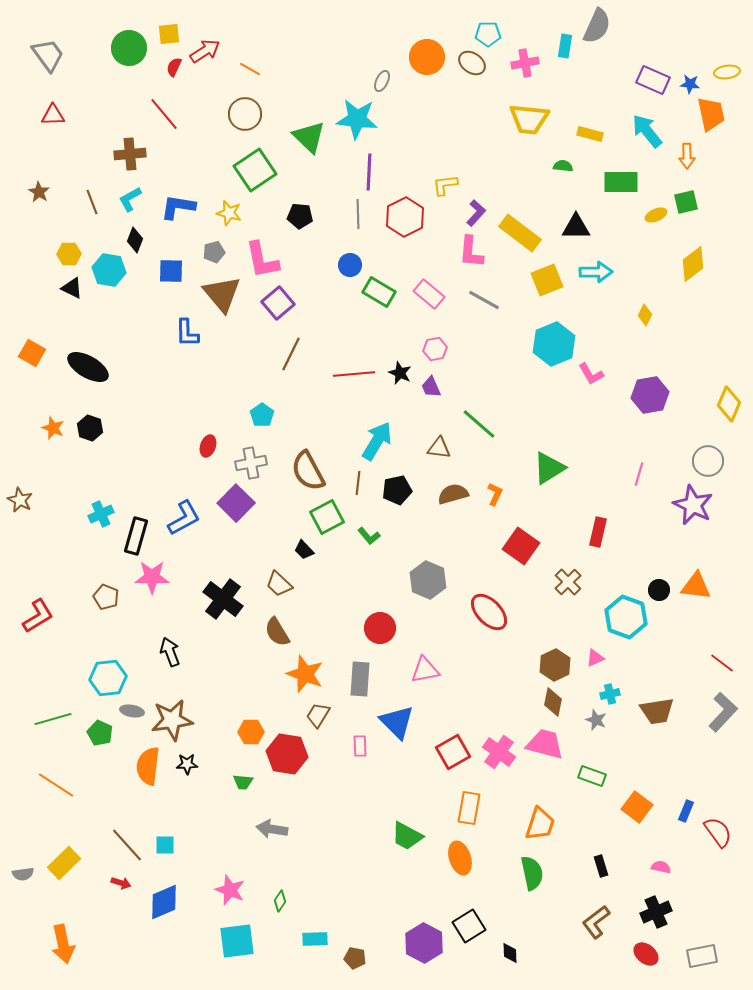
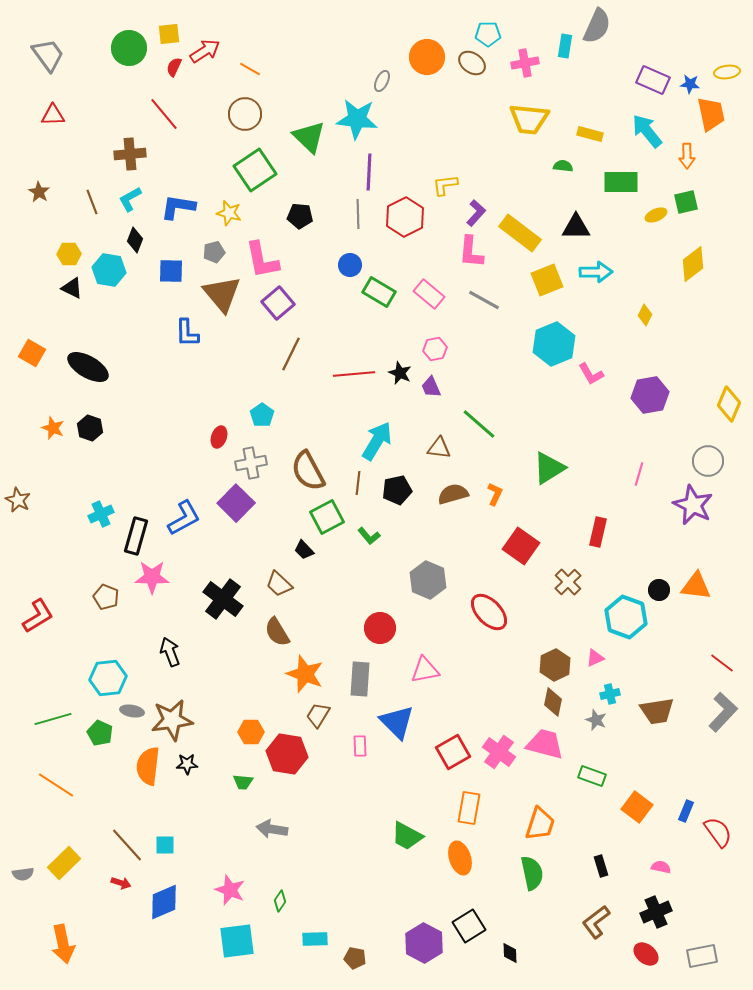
red ellipse at (208, 446): moved 11 px right, 9 px up
brown star at (20, 500): moved 2 px left
